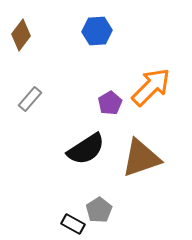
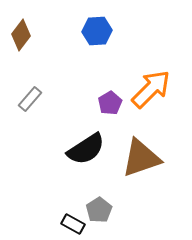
orange arrow: moved 2 px down
